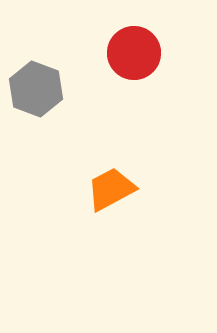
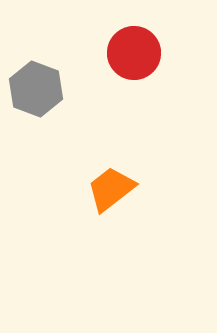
orange trapezoid: rotated 10 degrees counterclockwise
